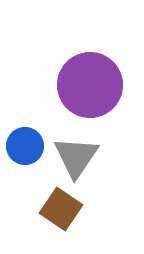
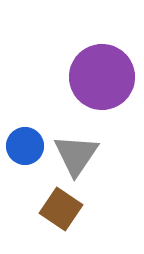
purple circle: moved 12 px right, 8 px up
gray triangle: moved 2 px up
